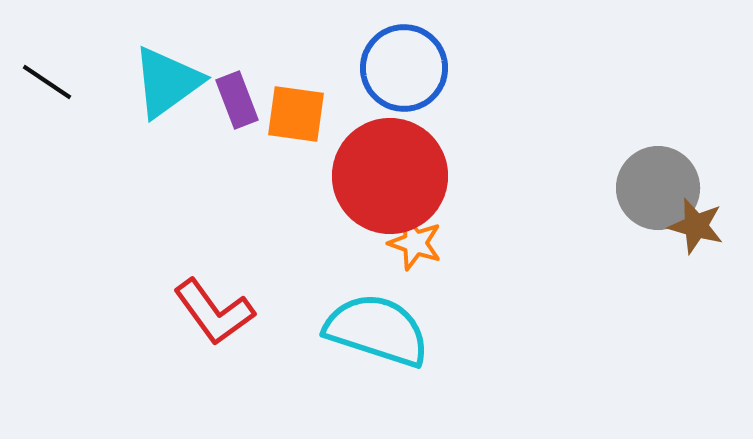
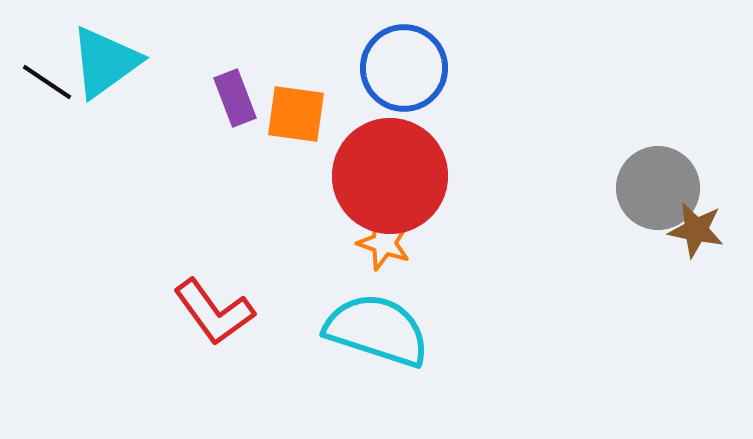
cyan triangle: moved 62 px left, 20 px up
purple rectangle: moved 2 px left, 2 px up
brown star: moved 4 px down; rotated 4 degrees counterclockwise
orange star: moved 31 px left
